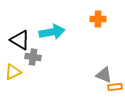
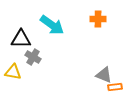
cyan arrow: moved 7 px up; rotated 45 degrees clockwise
black triangle: moved 1 px right, 1 px up; rotated 30 degrees counterclockwise
gray cross: rotated 21 degrees clockwise
yellow triangle: rotated 36 degrees clockwise
